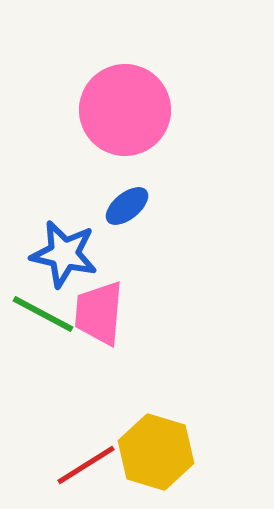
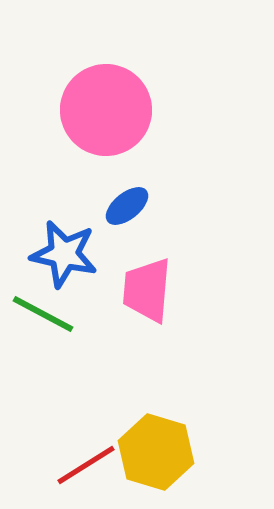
pink circle: moved 19 px left
pink trapezoid: moved 48 px right, 23 px up
